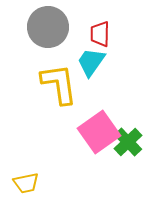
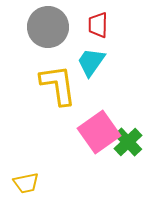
red trapezoid: moved 2 px left, 9 px up
yellow L-shape: moved 1 px left, 1 px down
